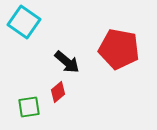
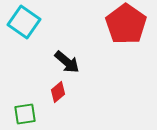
red pentagon: moved 7 px right, 25 px up; rotated 24 degrees clockwise
green square: moved 4 px left, 7 px down
